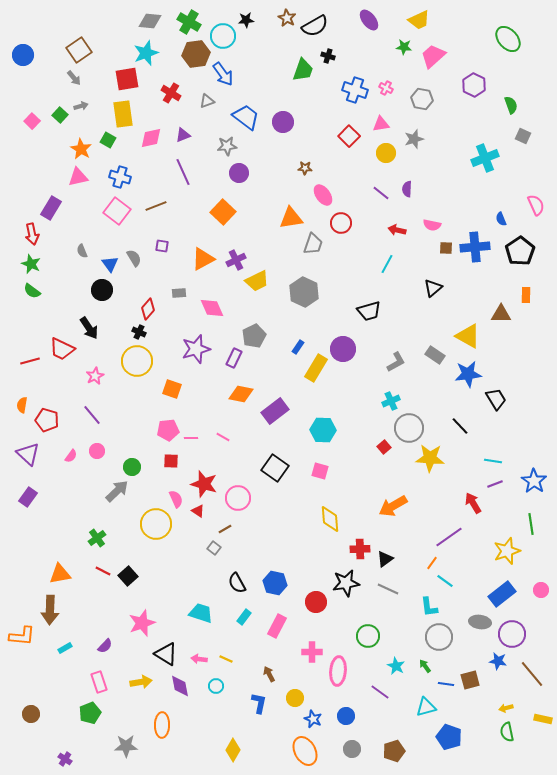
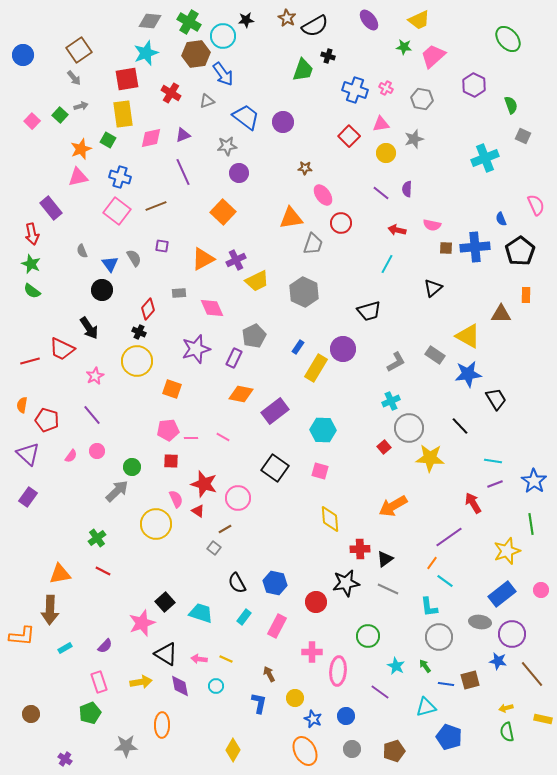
orange star at (81, 149): rotated 20 degrees clockwise
purple rectangle at (51, 208): rotated 70 degrees counterclockwise
black square at (128, 576): moved 37 px right, 26 px down
